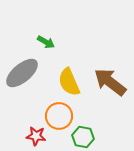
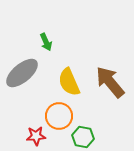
green arrow: rotated 36 degrees clockwise
brown arrow: rotated 12 degrees clockwise
red star: rotated 12 degrees counterclockwise
